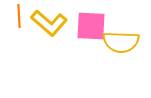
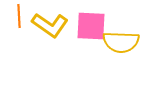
yellow L-shape: moved 1 px right, 2 px down; rotated 6 degrees counterclockwise
